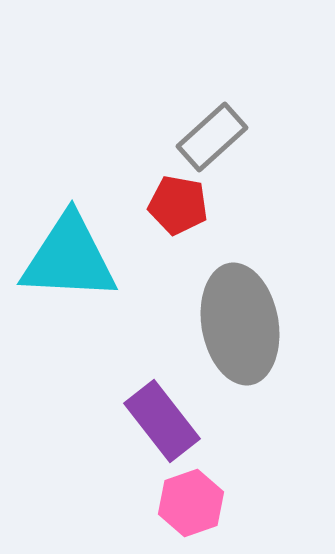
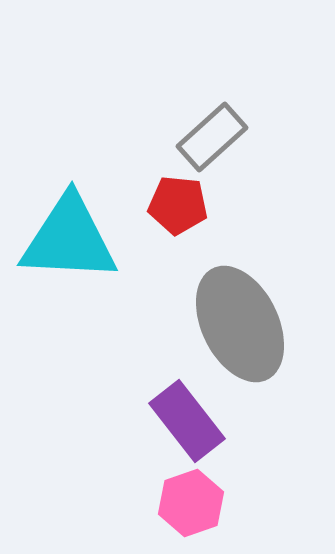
red pentagon: rotated 4 degrees counterclockwise
cyan triangle: moved 19 px up
gray ellipse: rotated 16 degrees counterclockwise
purple rectangle: moved 25 px right
